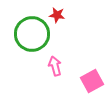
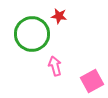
red star: moved 2 px right, 1 px down
